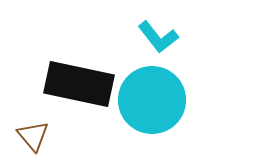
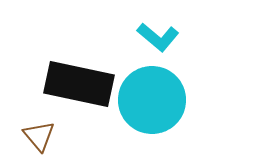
cyan L-shape: rotated 12 degrees counterclockwise
brown triangle: moved 6 px right
